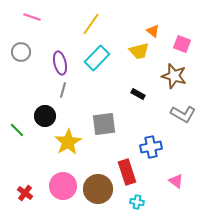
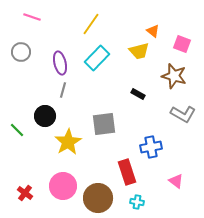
brown circle: moved 9 px down
